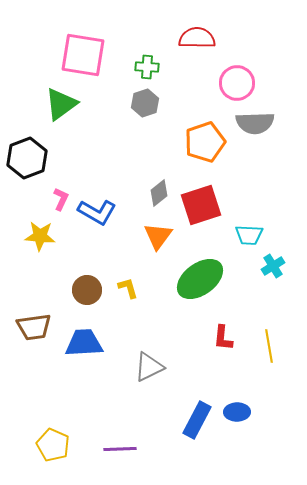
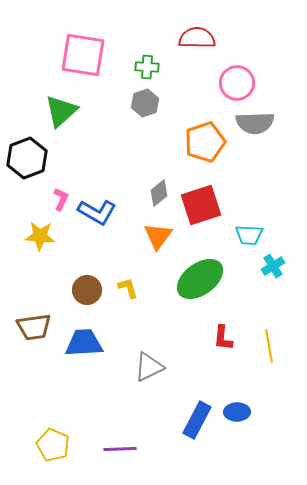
green triangle: moved 7 px down; rotated 6 degrees counterclockwise
